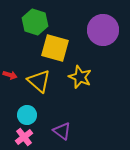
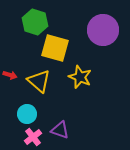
cyan circle: moved 1 px up
purple triangle: moved 2 px left, 1 px up; rotated 18 degrees counterclockwise
pink cross: moved 9 px right
